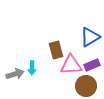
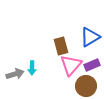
brown rectangle: moved 5 px right, 4 px up
pink triangle: rotated 45 degrees counterclockwise
